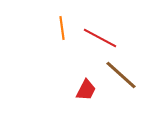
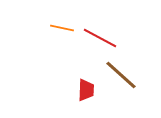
orange line: rotated 70 degrees counterclockwise
red trapezoid: rotated 25 degrees counterclockwise
